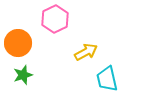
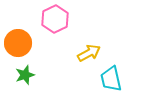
yellow arrow: moved 3 px right, 1 px down
green star: moved 2 px right
cyan trapezoid: moved 4 px right
